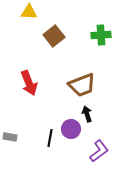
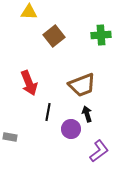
black line: moved 2 px left, 26 px up
